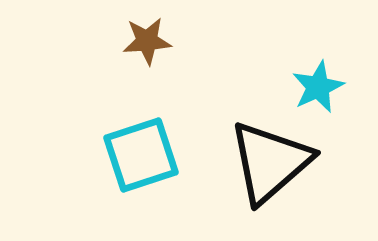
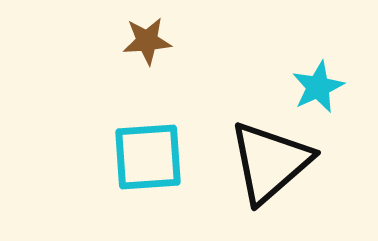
cyan square: moved 7 px right, 2 px down; rotated 14 degrees clockwise
